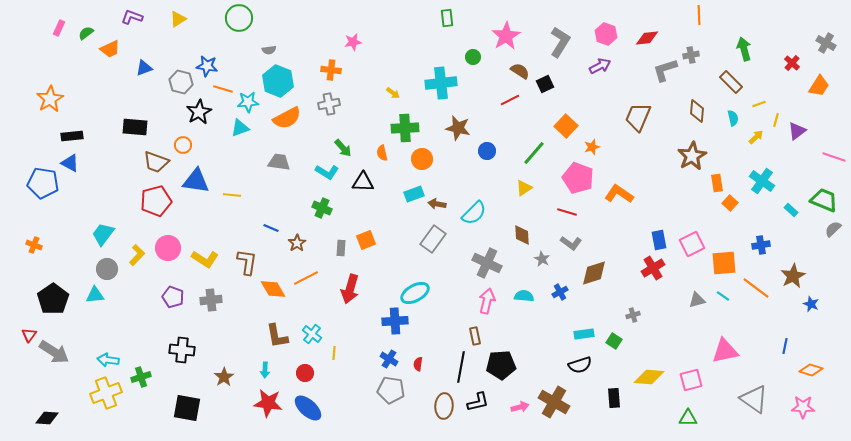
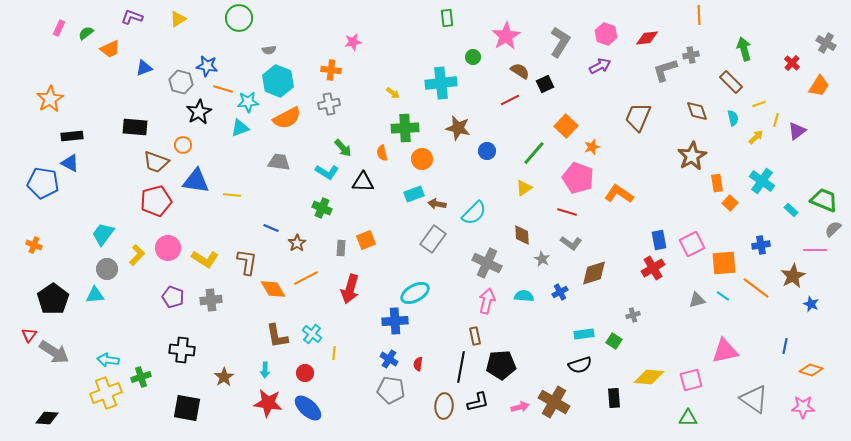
brown diamond at (697, 111): rotated 25 degrees counterclockwise
pink line at (834, 157): moved 19 px left, 93 px down; rotated 20 degrees counterclockwise
